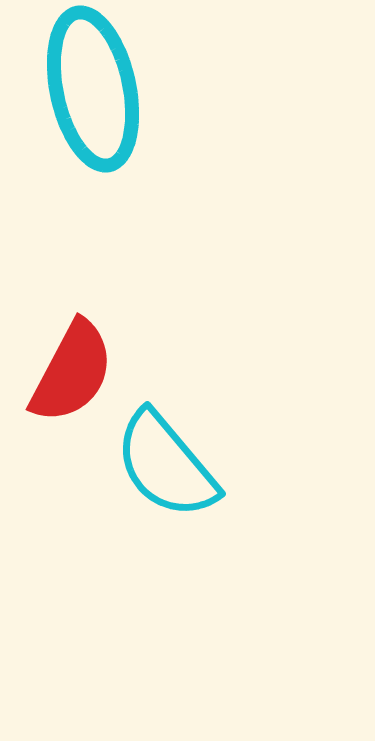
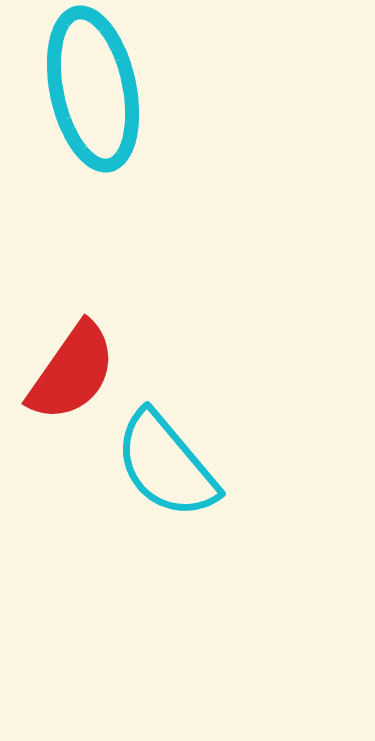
red semicircle: rotated 7 degrees clockwise
